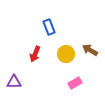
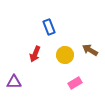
yellow circle: moved 1 px left, 1 px down
